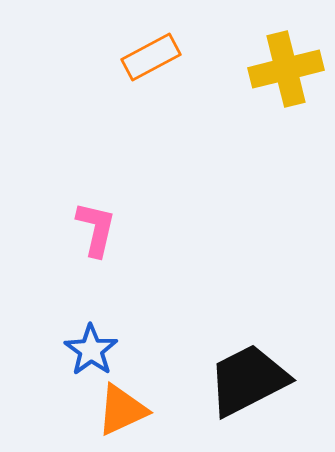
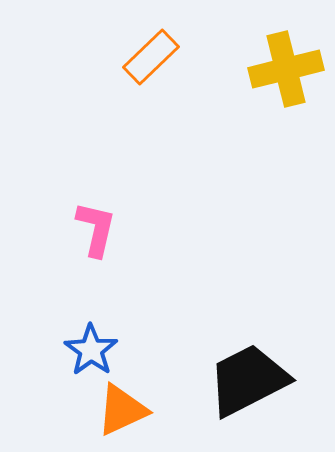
orange rectangle: rotated 16 degrees counterclockwise
